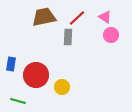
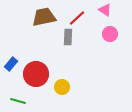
pink triangle: moved 7 px up
pink circle: moved 1 px left, 1 px up
blue rectangle: rotated 32 degrees clockwise
red circle: moved 1 px up
